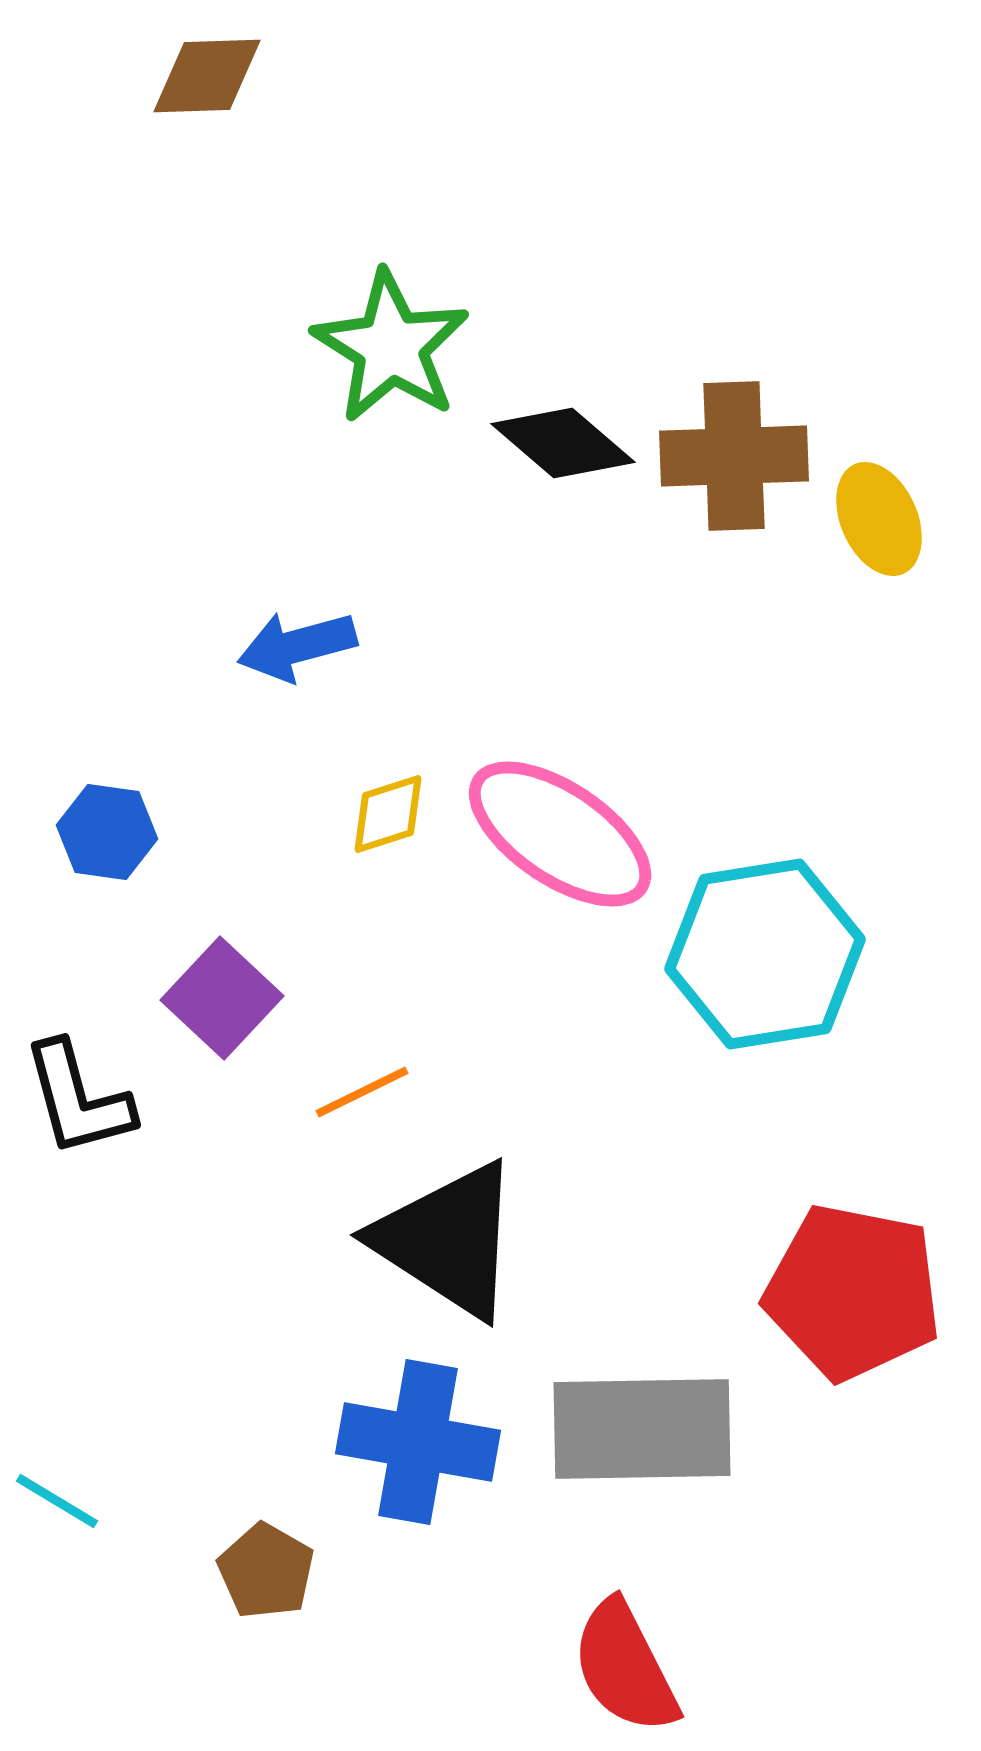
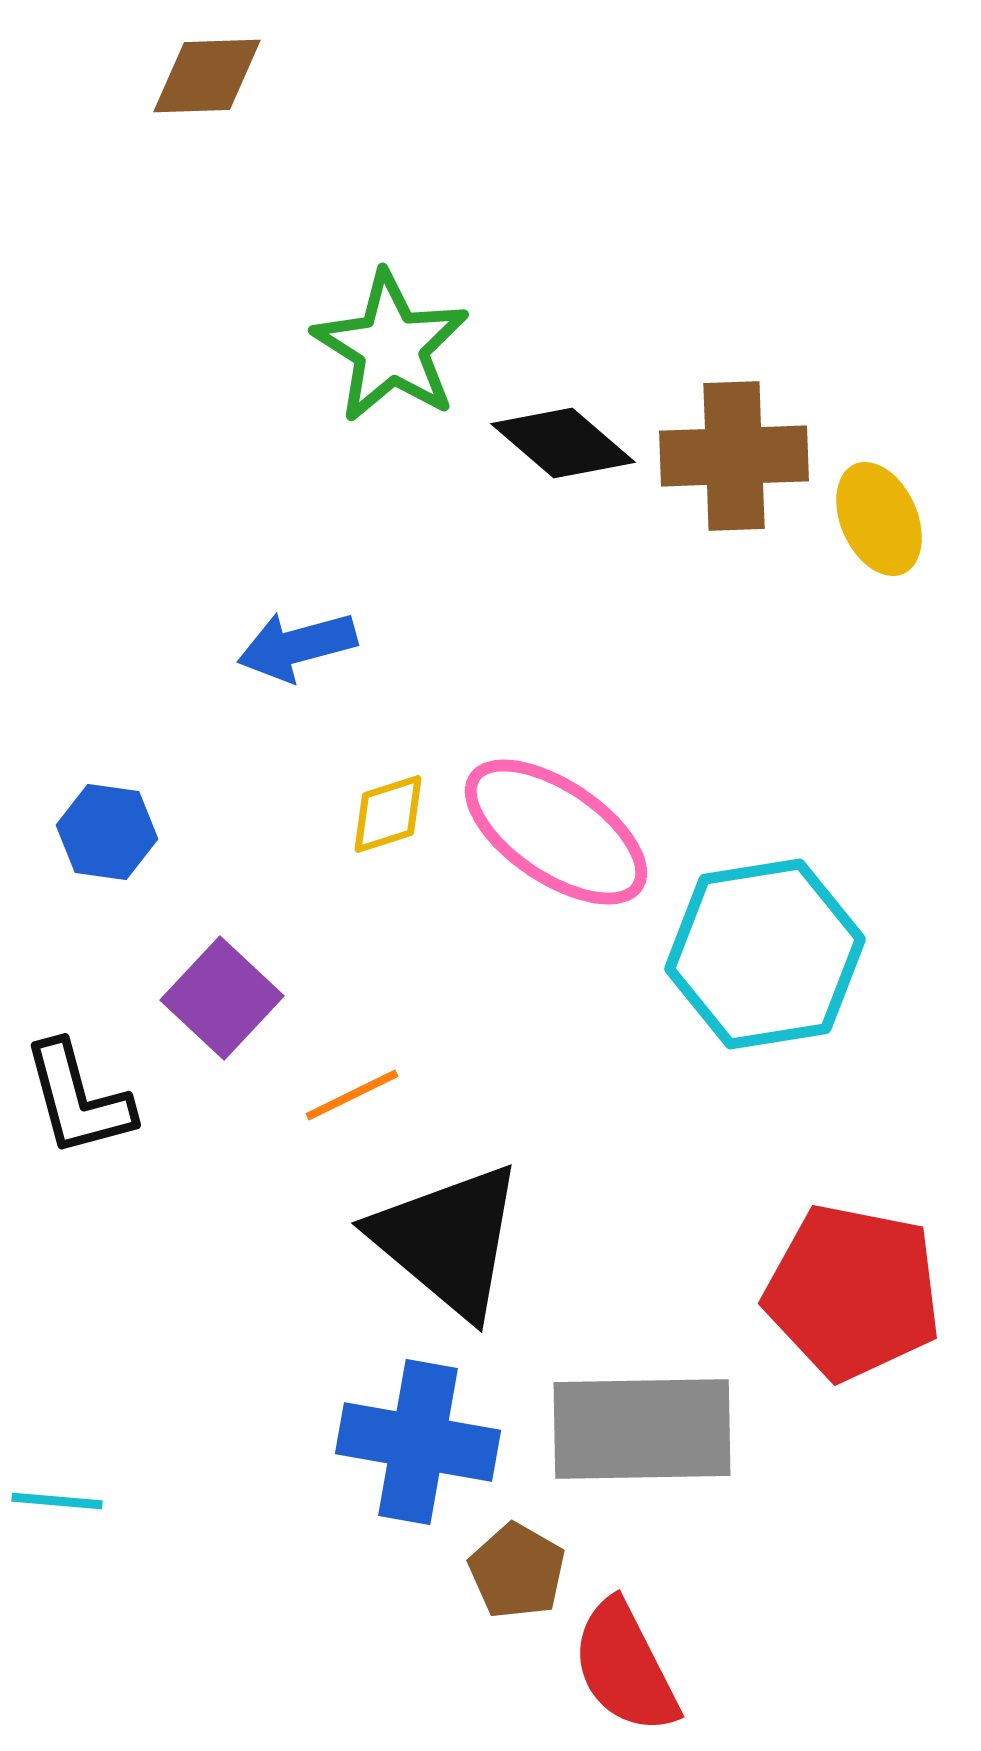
pink ellipse: moved 4 px left, 2 px up
orange line: moved 10 px left, 3 px down
black triangle: rotated 7 degrees clockwise
cyan line: rotated 26 degrees counterclockwise
brown pentagon: moved 251 px right
